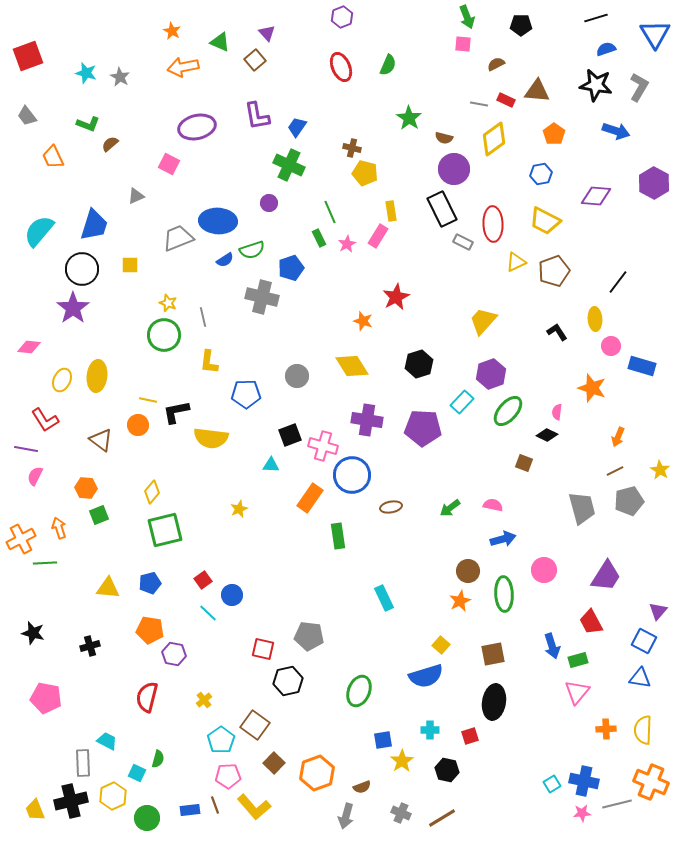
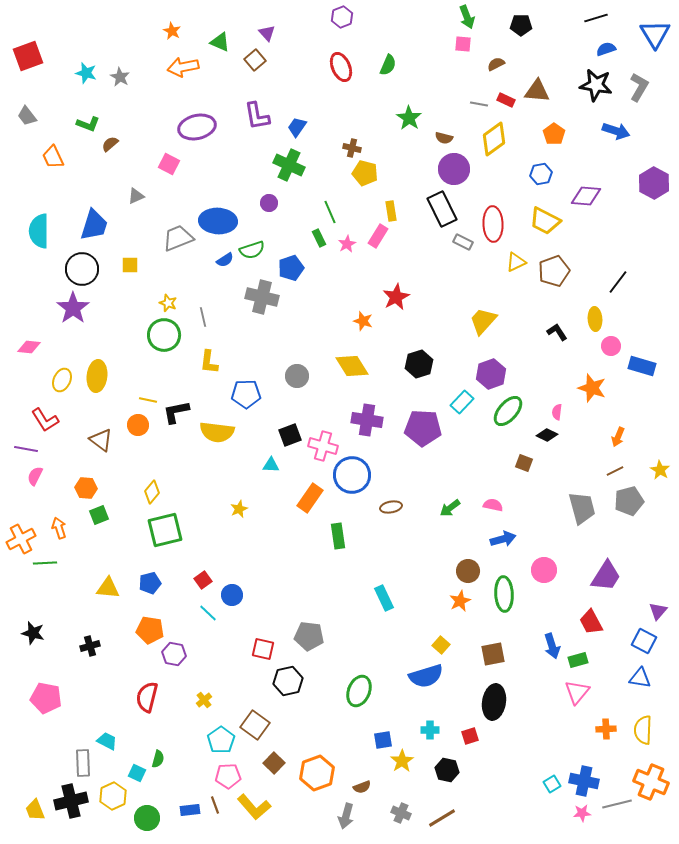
purple diamond at (596, 196): moved 10 px left
cyan semicircle at (39, 231): rotated 40 degrees counterclockwise
yellow semicircle at (211, 438): moved 6 px right, 6 px up
